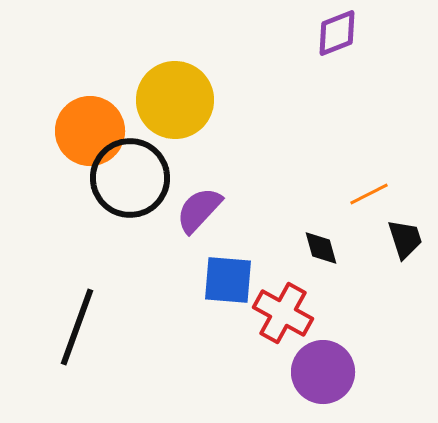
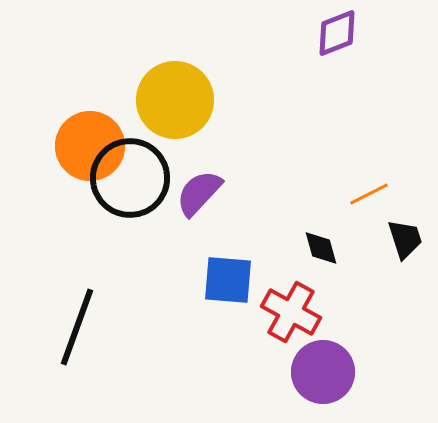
orange circle: moved 15 px down
purple semicircle: moved 17 px up
red cross: moved 8 px right, 1 px up
